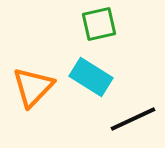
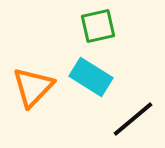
green square: moved 1 px left, 2 px down
black line: rotated 15 degrees counterclockwise
